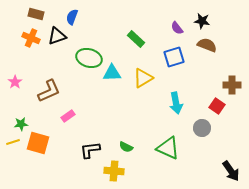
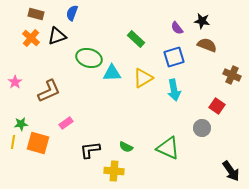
blue semicircle: moved 4 px up
orange cross: rotated 18 degrees clockwise
brown cross: moved 10 px up; rotated 24 degrees clockwise
cyan arrow: moved 2 px left, 13 px up
pink rectangle: moved 2 px left, 7 px down
yellow line: rotated 64 degrees counterclockwise
